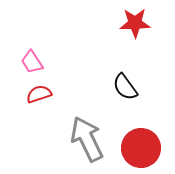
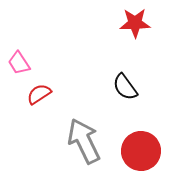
pink trapezoid: moved 13 px left, 1 px down
red semicircle: rotated 15 degrees counterclockwise
gray arrow: moved 3 px left, 2 px down
red circle: moved 3 px down
